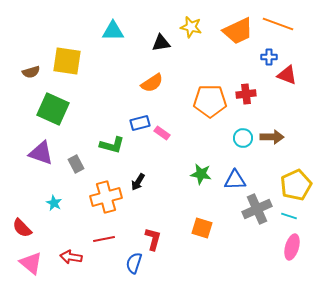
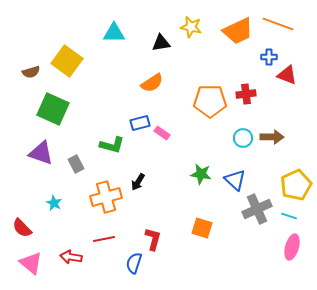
cyan triangle: moved 1 px right, 2 px down
yellow square: rotated 28 degrees clockwise
blue triangle: rotated 45 degrees clockwise
